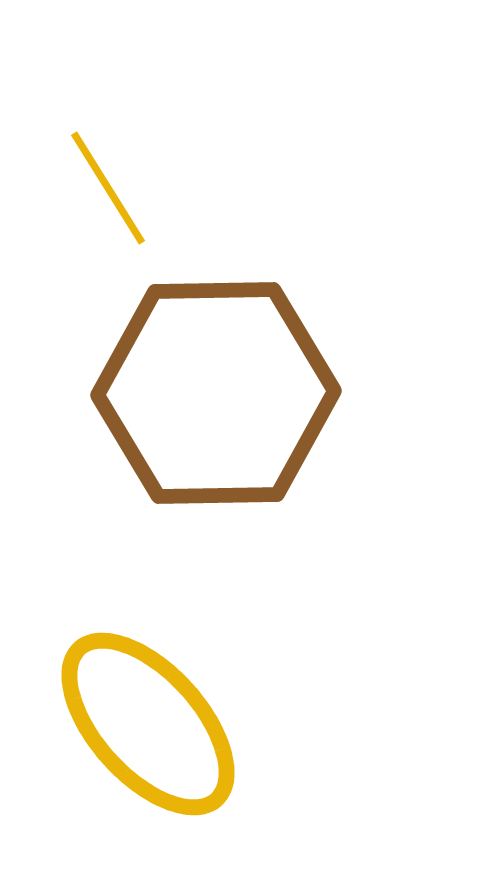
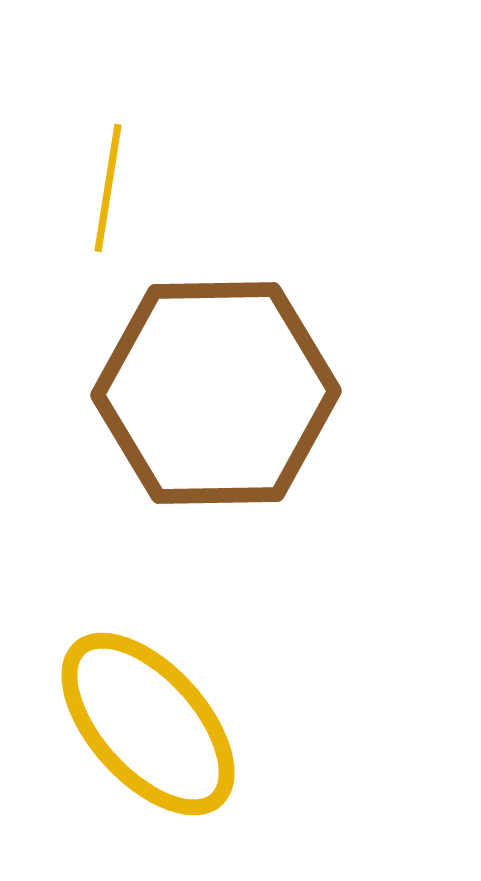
yellow line: rotated 41 degrees clockwise
